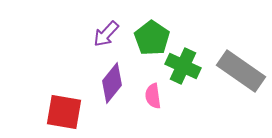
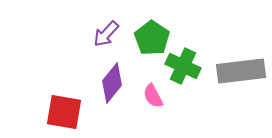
gray rectangle: rotated 42 degrees counterclockwise
pink semicircle: rotated 20 degrees counterclockwise
